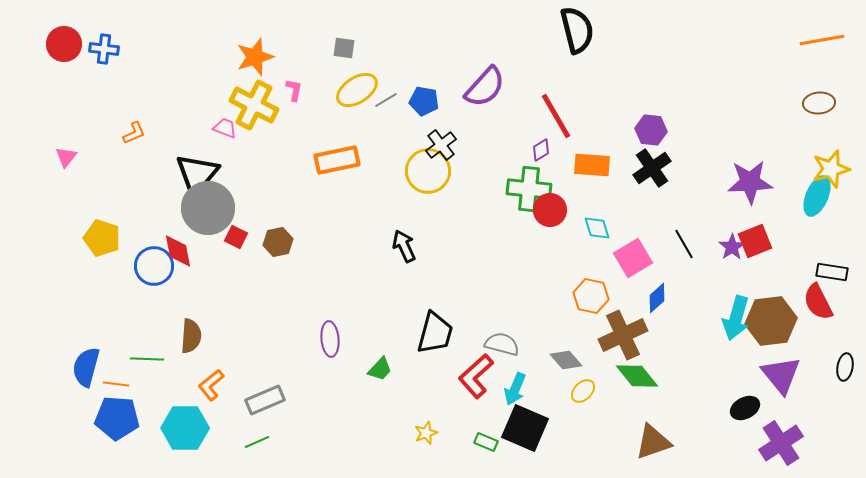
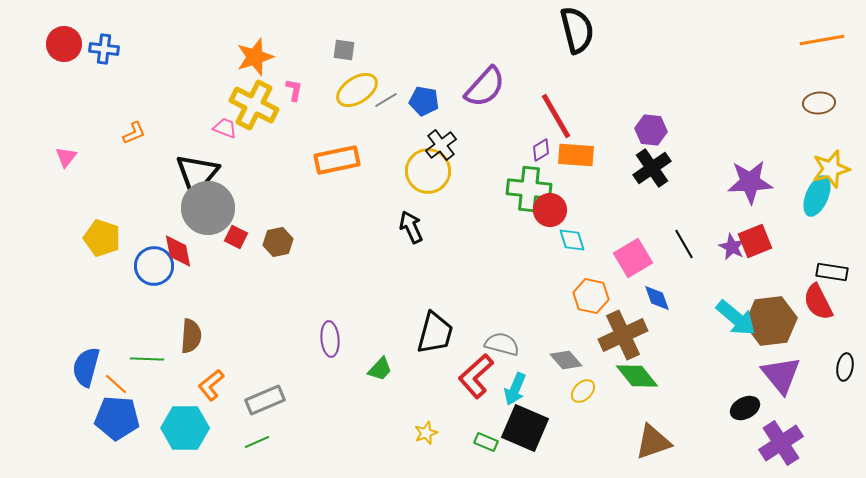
gray square at (344, 48): moved 2 px down
orange rectangle at (592, 165): moved 16 px left, 10 px up
cyan diamond at (597, 228): moved 25 px left, 12 px down
black arrow at (404, 246): moved 7 px right, 19 px up
purple star at (732, 247): rotated 12 degrees counterclockwise
blue diamond at (657, 298): rotated 68 degrees counterclockwise
cyan arrow at (736, 318): rotated 66 degrees counterclockwise
orange line at (116, 384): rotated 35 degrees clockwise
